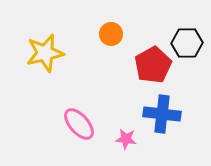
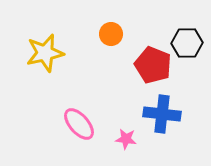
red pentagon: rotated 21 degrees counterclockwise
